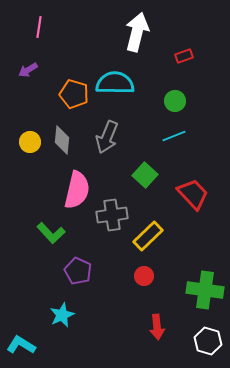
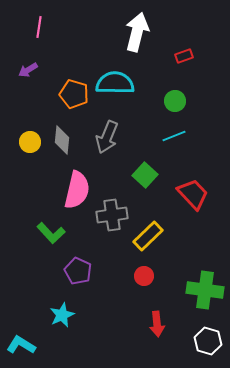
red arrow: moved 3 px up
